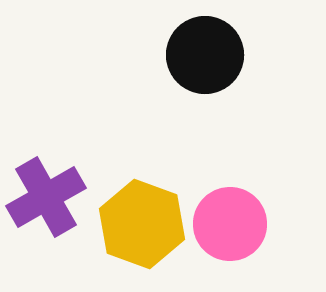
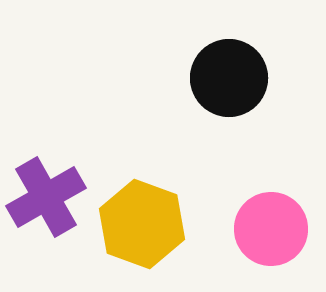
black circle: moved 24 px right, 23 px down
pink circle: moved 41 px right, 5 px down
